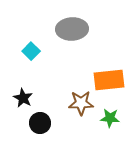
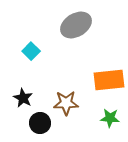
gray ellipse: moved 4 px right, 4 px up; rotated 28 degrees counterclockwise
brown star: moved 15 px left
